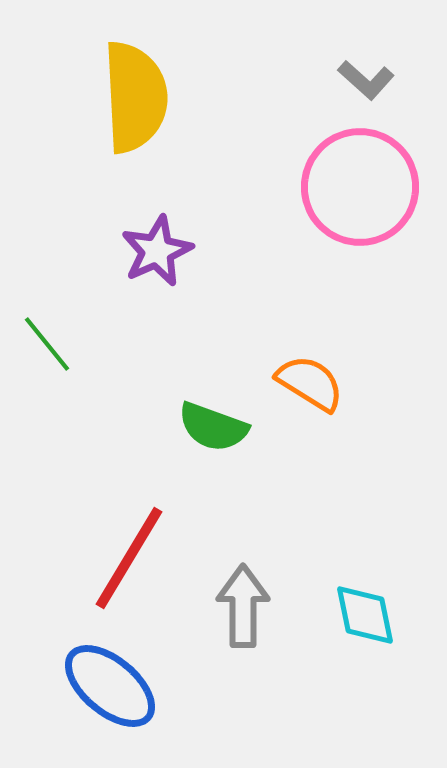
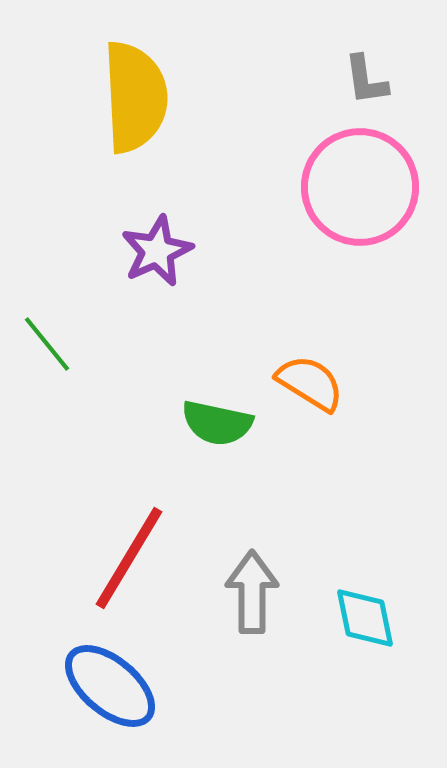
gray L-shape: rotated 40 degrees clockwise
green semicircle: moved 4 px right, 4 px up; rotated 8 degrees counterclockwise
gray arrow: moved 9 px right, 14 px up
cyan diamond: moved 3 px down
